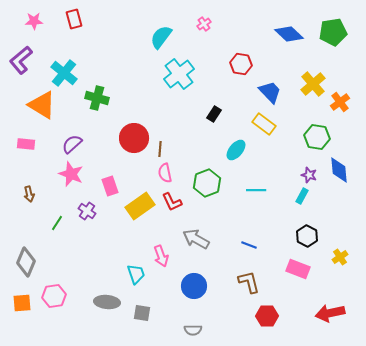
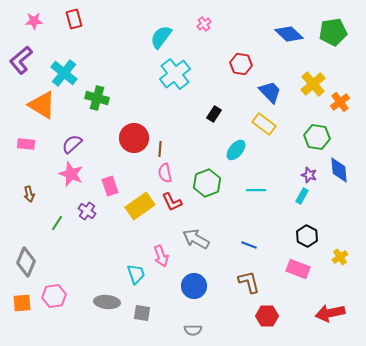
cyan cross at (179, 74): moved 4 px left
